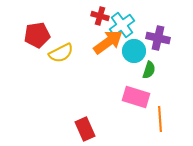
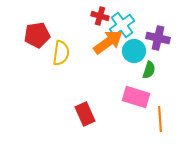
yellow semicircle: rotated 55 degrees counterclockwise
red rectangle: moved 15 px up
